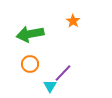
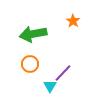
green arrow: moved 3 px right
